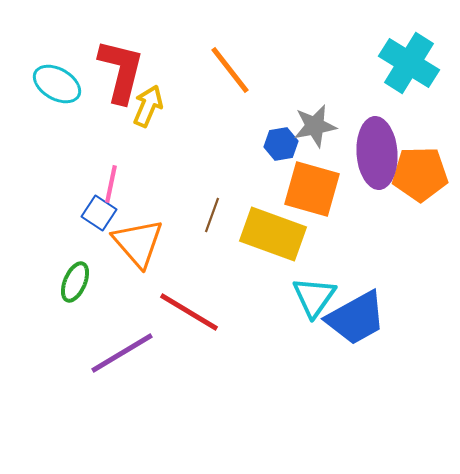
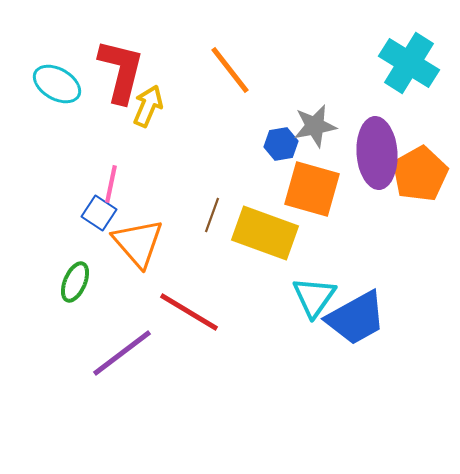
orange pentagon: rotated 28 degrees counterclockwise
yellow rectangle: moved 8 px left, 1 px up
purple line: rotated 6 degrees counterclockwise
